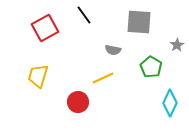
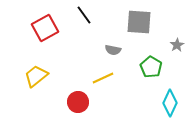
yellow trapezoid: moved 2 px left; rotated 35 degrees clockwise
